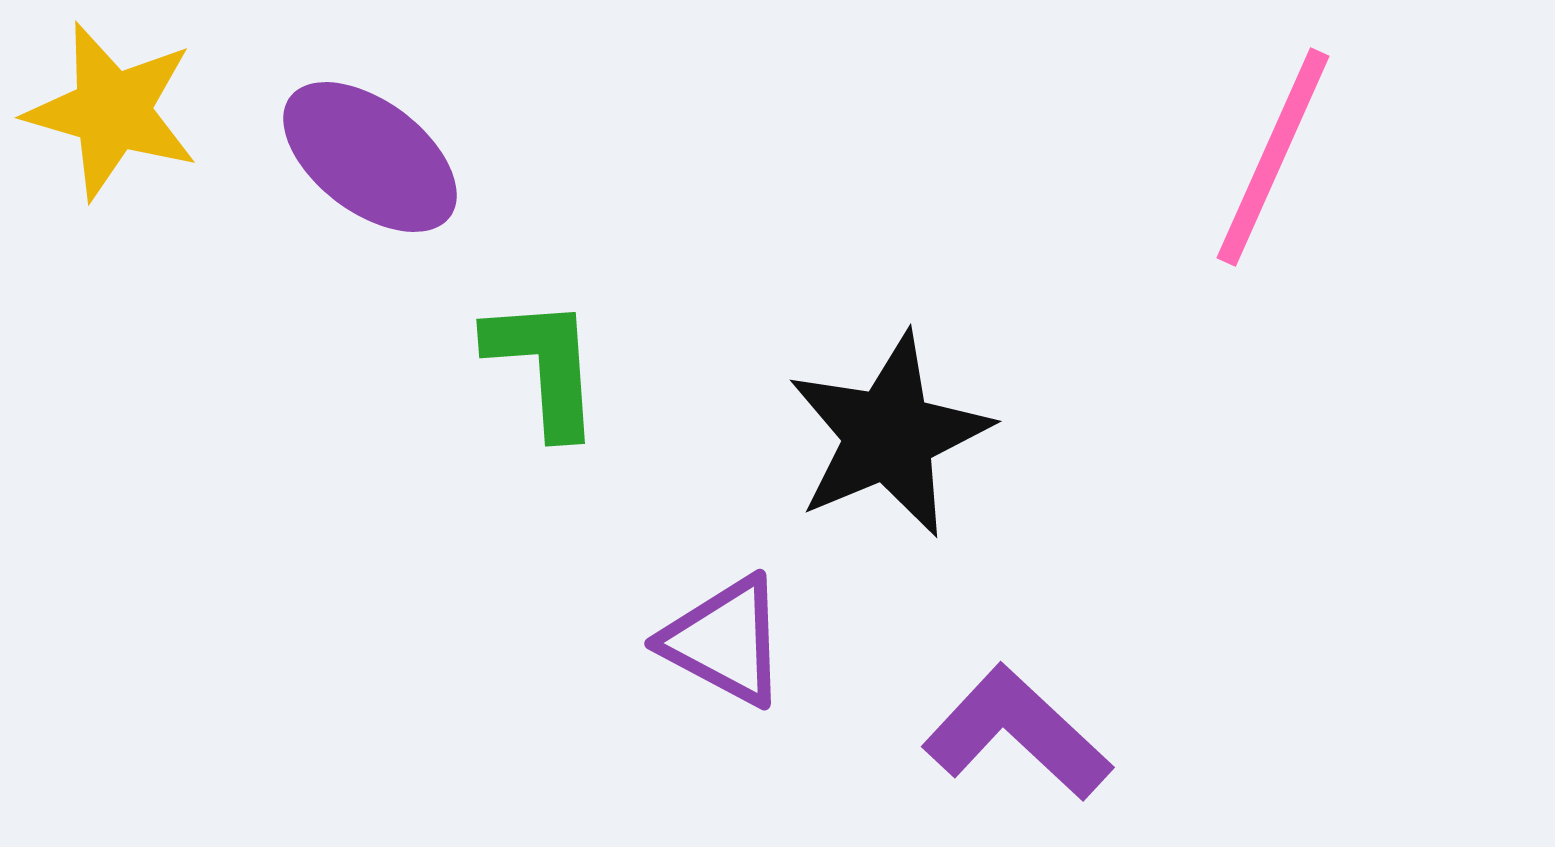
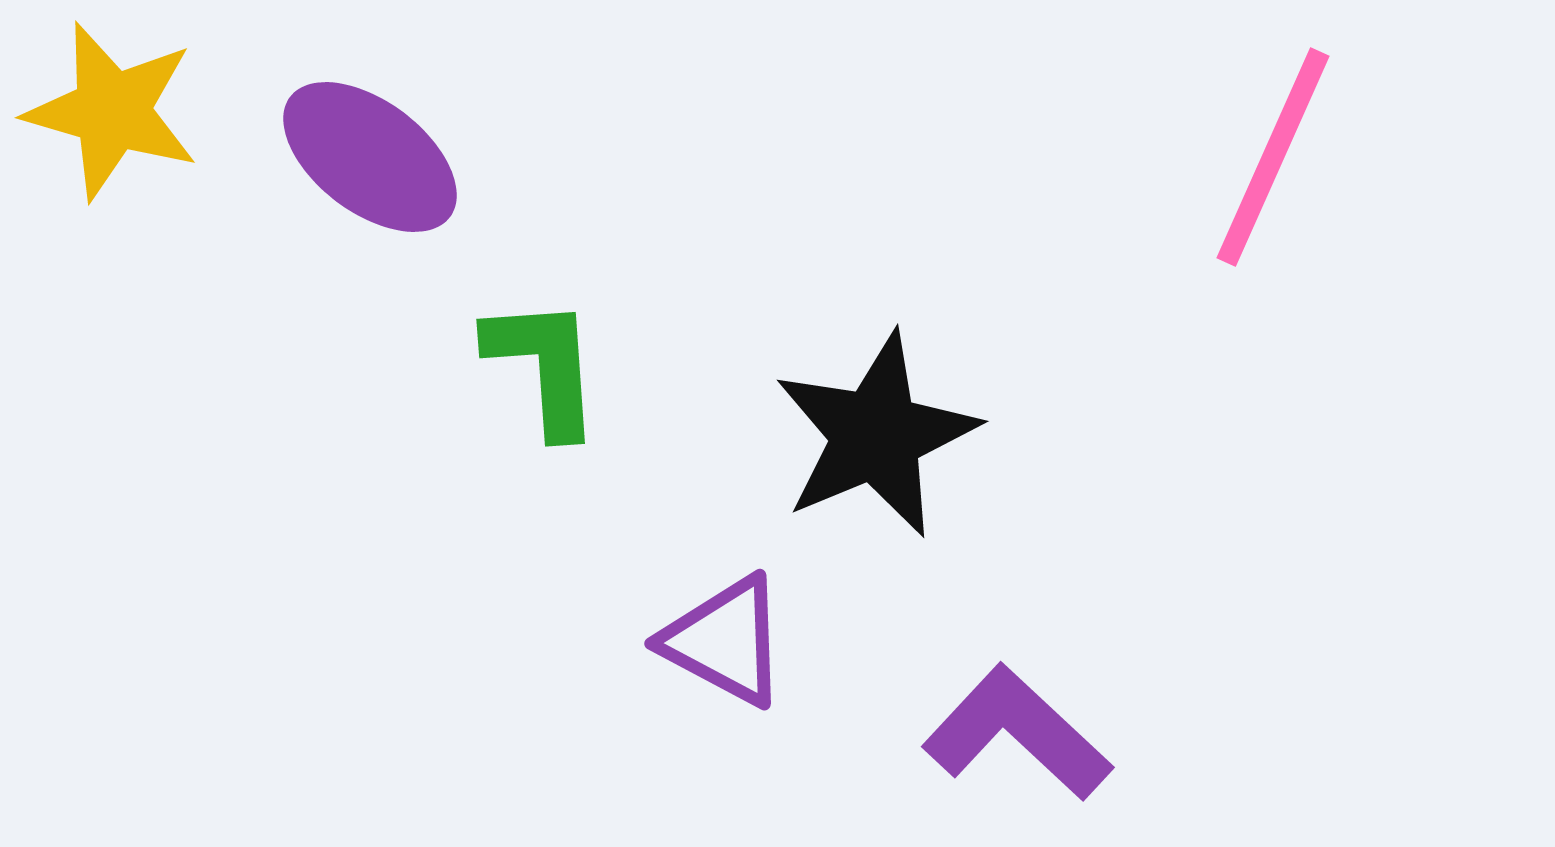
black star: moved 13 px left
